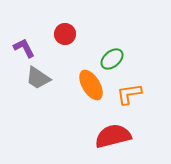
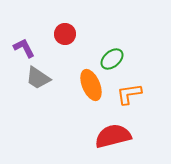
orange ellipse: rotated 8 degrees clockwise
